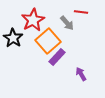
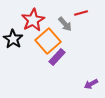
red line: moved 1 px down; rotated 24 degrees counterclockwise
gray arrow: moved 2 px left, 1 px down
black star: moved 1 px down
purple arrow: moved 10 px right, 10 px down; rotated 88 degrees counterclockwise
